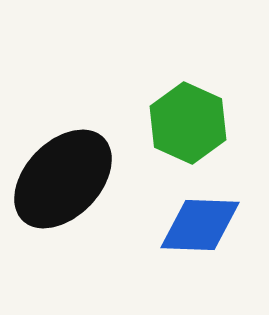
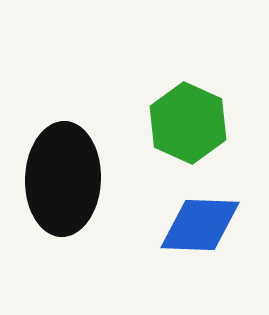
black ellipse: rotated 42 degrees counterclockwise
